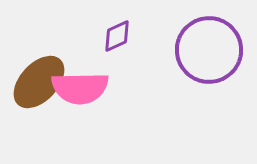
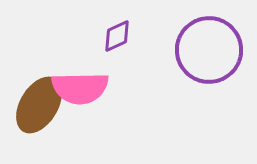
brown ellipse: moved 23 px down; rotated 12 degrees counterclockwise
